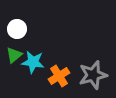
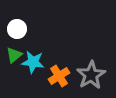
gray star: moved 2 px left; rotated 16 degrees counterclockwise
